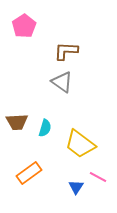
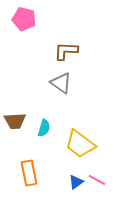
pink pentagon: moved 7 px up; rotated 25 degrees counterclockwise
gray triangle: moved 1 px left, 1 px down
brown trapezoid: moved 2 px left, 1 px up
cyan semicircle: moved 1 px left
orange rectangle: rotated 65 degrees counterclockwise
pink line: moved 1 px left, 3 px down
blue triangle: moved 5 px up; rotated 21 degrees clockwise
